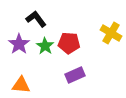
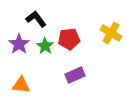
red pentagon: moved 4 px up; rotated 10 degrees counterclockwise
